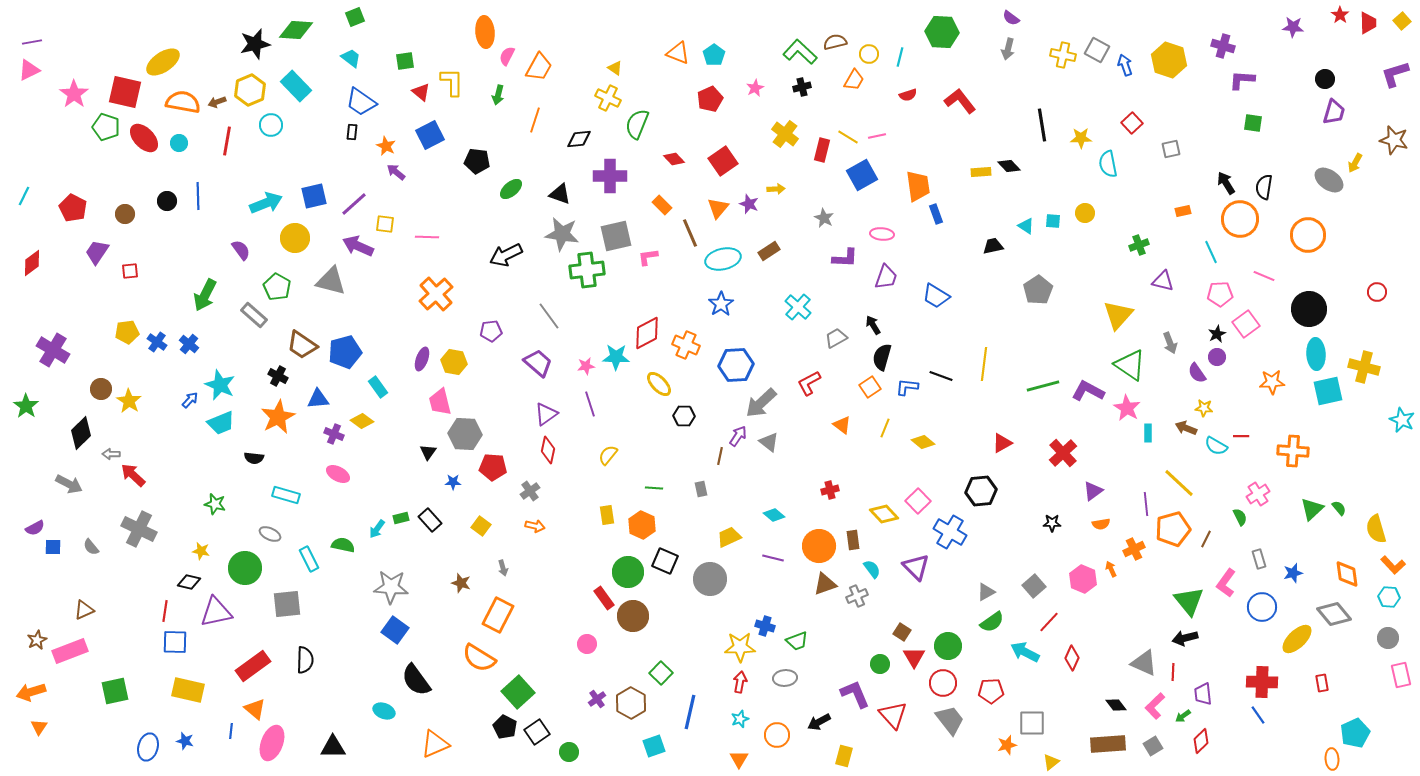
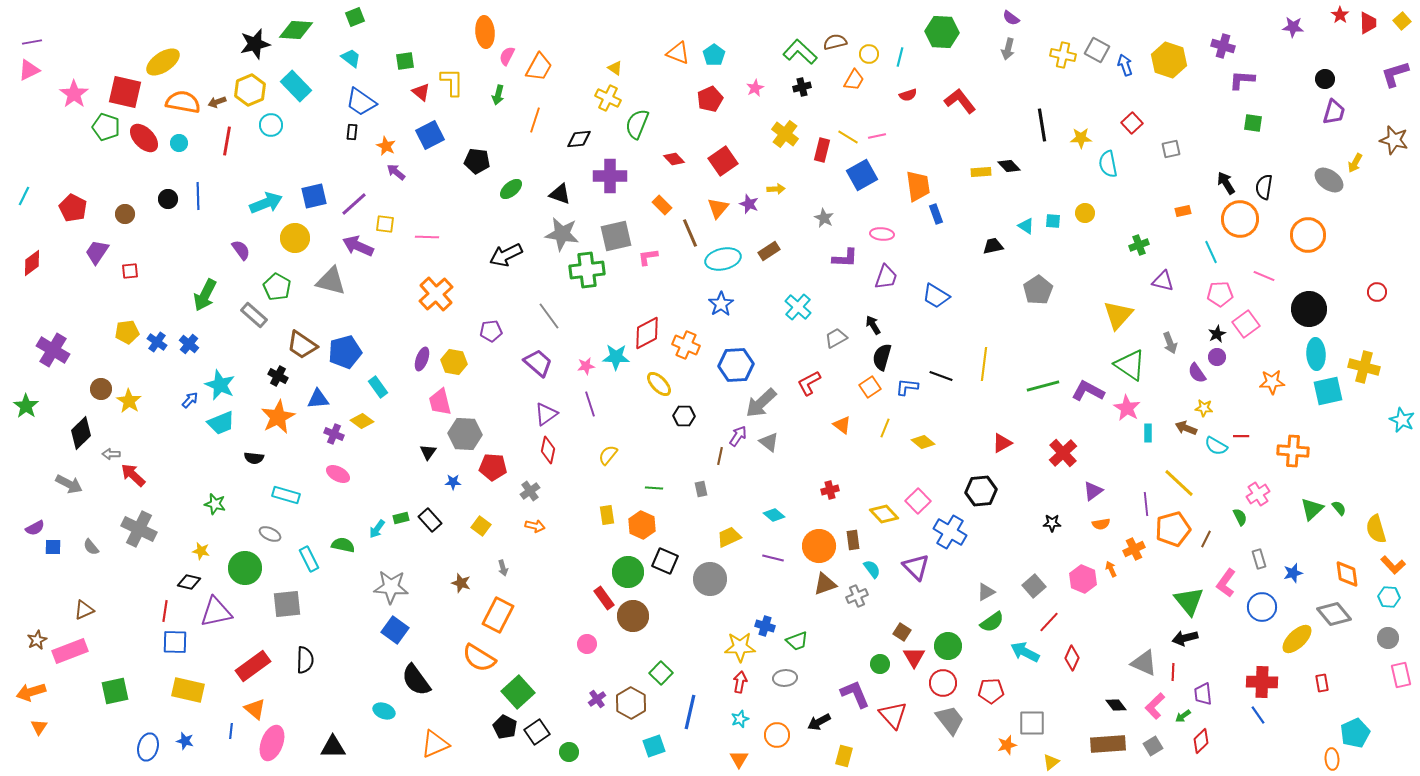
black circle at (167, 201): moved 1 px right, 2 px up
